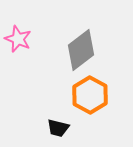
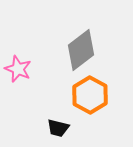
pink star: moved 30 px down
